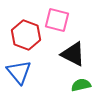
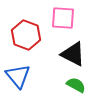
pink square: moved 6 px right, 2 px up; rotated 10 degrees counterclockwise
blue triangle: moved 1 px left, 4 px down
green semicircle: moved 5 px left; rotated 42 degrees clockwise
